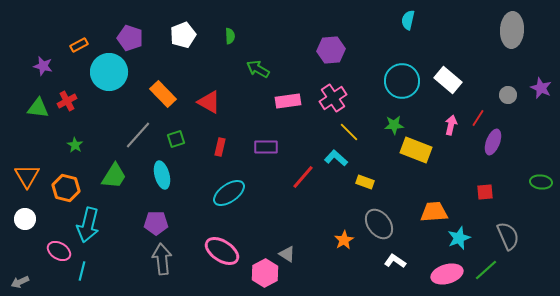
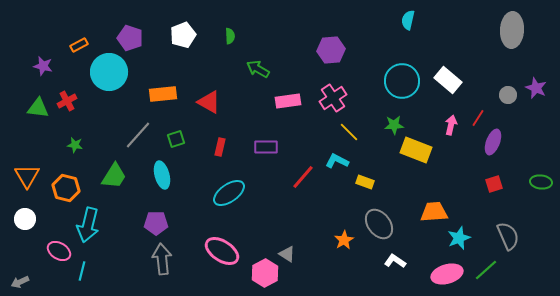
purple star at (541, 88): moved 5 px left
orange rectangle at (163, 94): rotated 52 degrees counterclockwise
green star at (75, 145): rotated 21 degrees counterclockwise
cyan L-shape at (336, 158): moved 1 px right, 3 px down; rotated 15 degrees counterclockwise
red square at (485, 192): moved 9 px right, 8 px up; rotated 12 degrees counterclockwise
